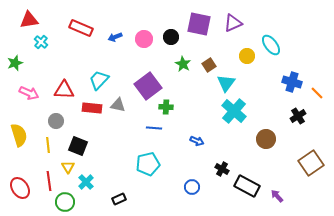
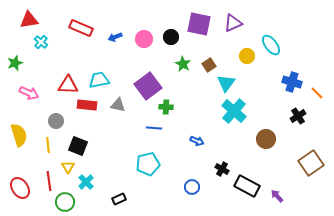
cyan trapezoid at (99, 80): rotated 35 degrees clockwise
red triangle at (64, 90): moved 4 px right, 5 px up
red rectangle at (92, 108): moved 5 px left, 3 px up
